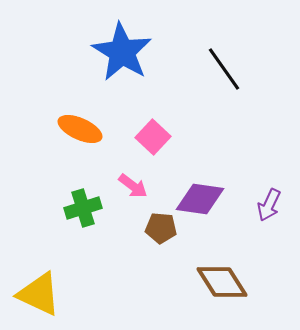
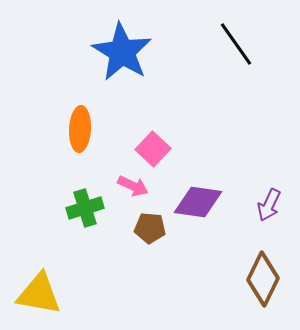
black line: moved 12 px right, 25 px up
orange ellipse: rotated 69 degrees clockwise
pink square: moved 12 px down
pink arrow: rotated 12 degrees counterclockwise
purple diamond: moved 2 px left, 3 px down
green cross: moved 2 px right
brown pentagon: moved 11 px left
brown diamond: moved 41 px right, 3 px up; rotated 58 degrees clockwise
yellow triangle: rotated 15 degrees counterclockwise
